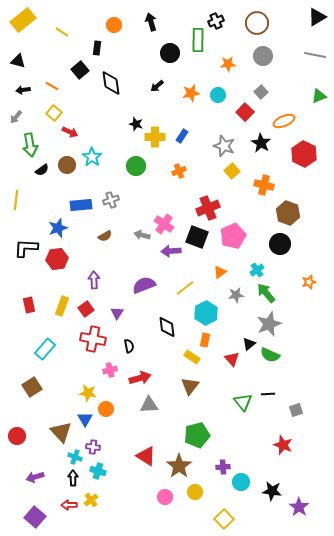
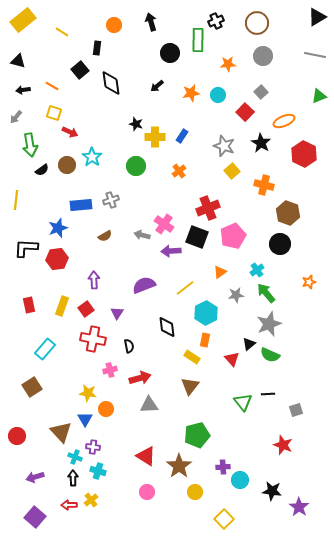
yellow square at (54, 113): rotated 21 degrees counterclockwise
orange cross at (179, 171): rotated 16 degrees counterclockwise
cyan circle at (241, 482): moved 1 px left, 2 px up
pink circle at (165, 497): moved 18 px left, 5 px up
